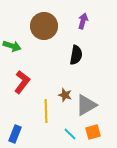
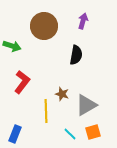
brown star: moved 3 px left, 1 px up
